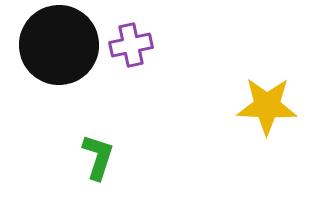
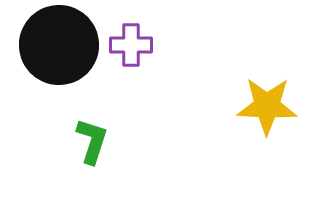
purple cross: rotated 12 degrees clockwise
green L-shape: moved 6 px left, 16 px up
